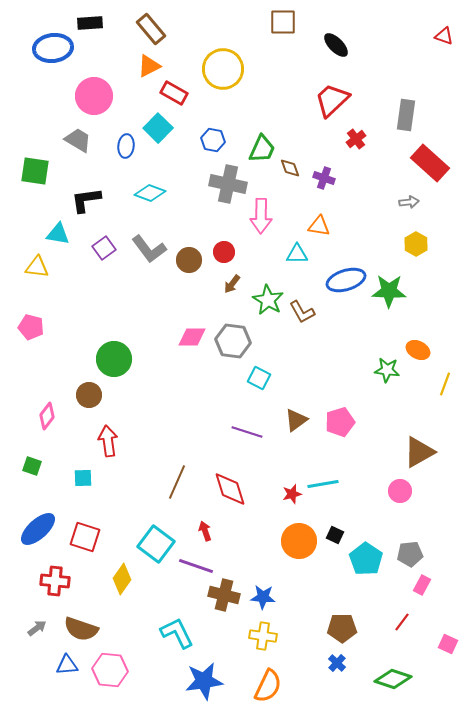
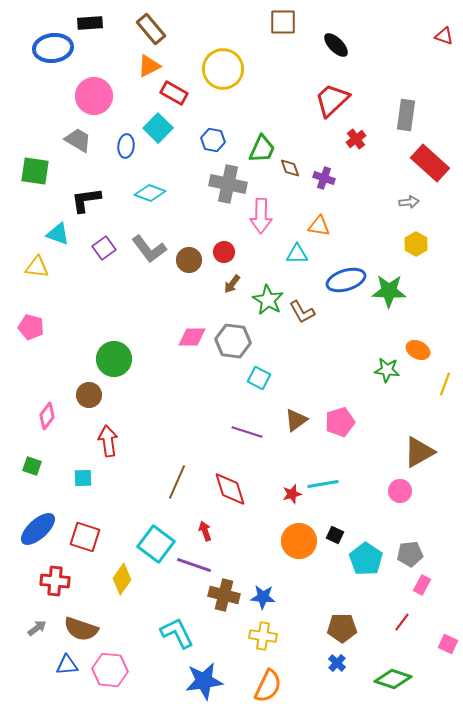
cyan triangle at (58, 234): rotated 10 degrees clockwise
purple line at (196, 566): moved 2 px left, 1 px up
